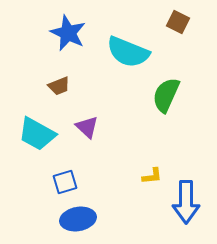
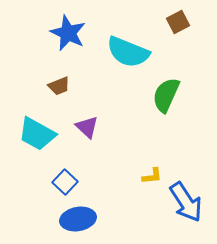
brown square: rotated 35 degrees clockwise
blue square: rotated 30 degrees counterclockwise
blue arrow: rotated 33 degrees counterclockwise
